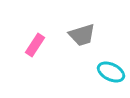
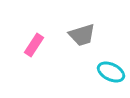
pink rectangle: moved 1 px left
